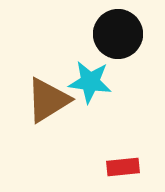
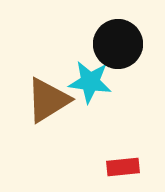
black circle: moved 10 px down
